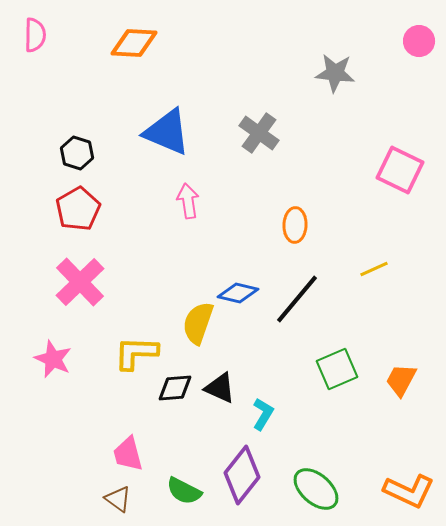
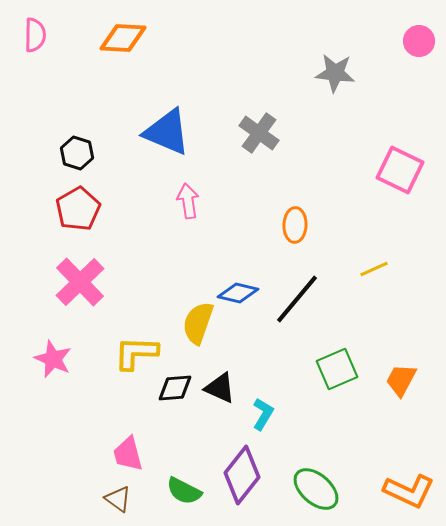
orange diamond: moved 11 px left, 5 px up
